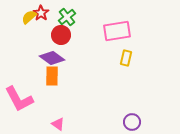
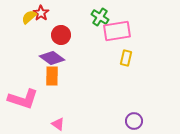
green cross: moved 33 px right; rotated 18 degrees counterclockwise
pink L-shape: moved 4 px right; rotated 44 degrees counterclockwise
purple circle: moved 2 px right, 1 px up
